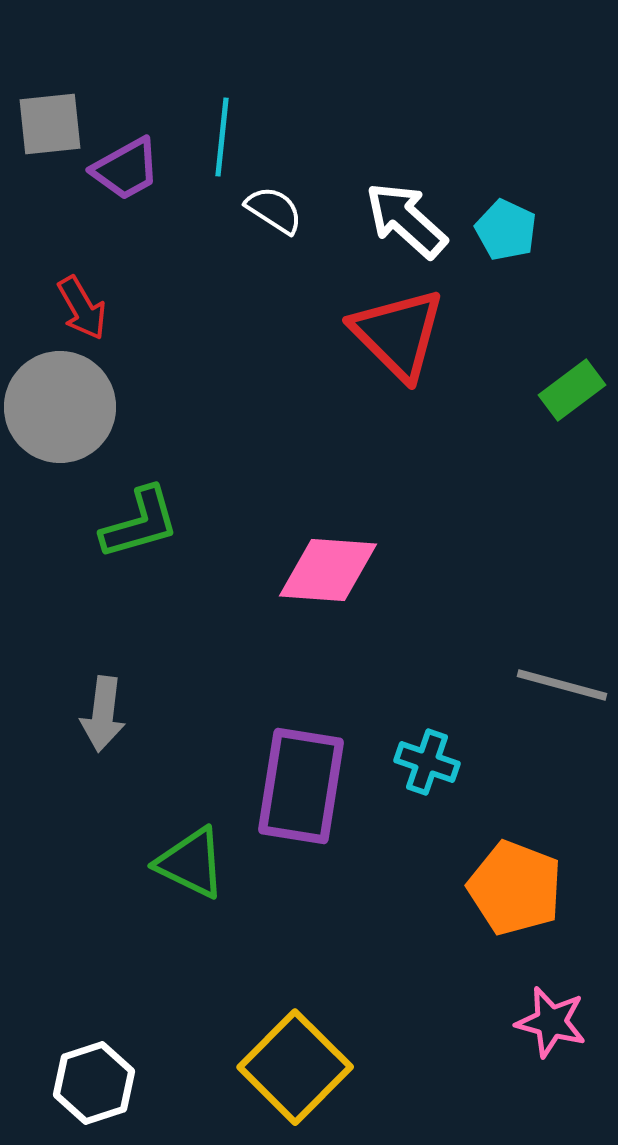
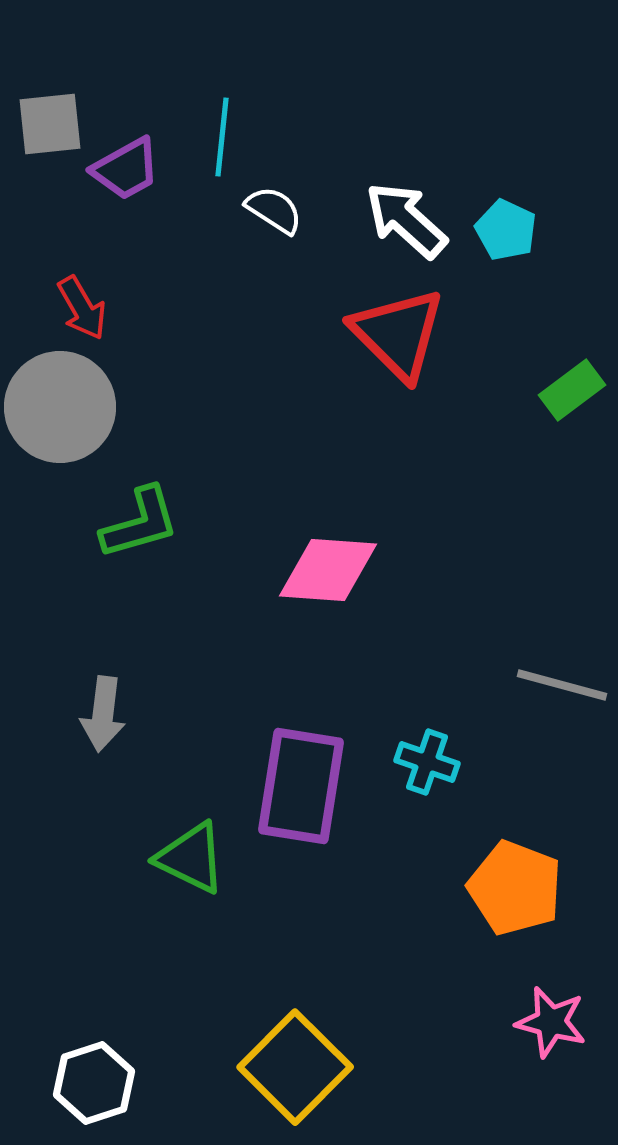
green triangle: moved 5 px up
